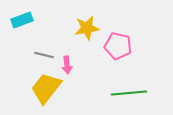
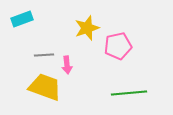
cyan rectangle: moved 1 px up
yellow star: rotated 10 degrees counterclockwise
pink pentagon: rotated 24 degrees counterclockwise
gray line: rotated 18 degrees counterclockwise
yellow trapezoid: moved 1 px left, 1 px up; rotated 72 degrees clockwise
